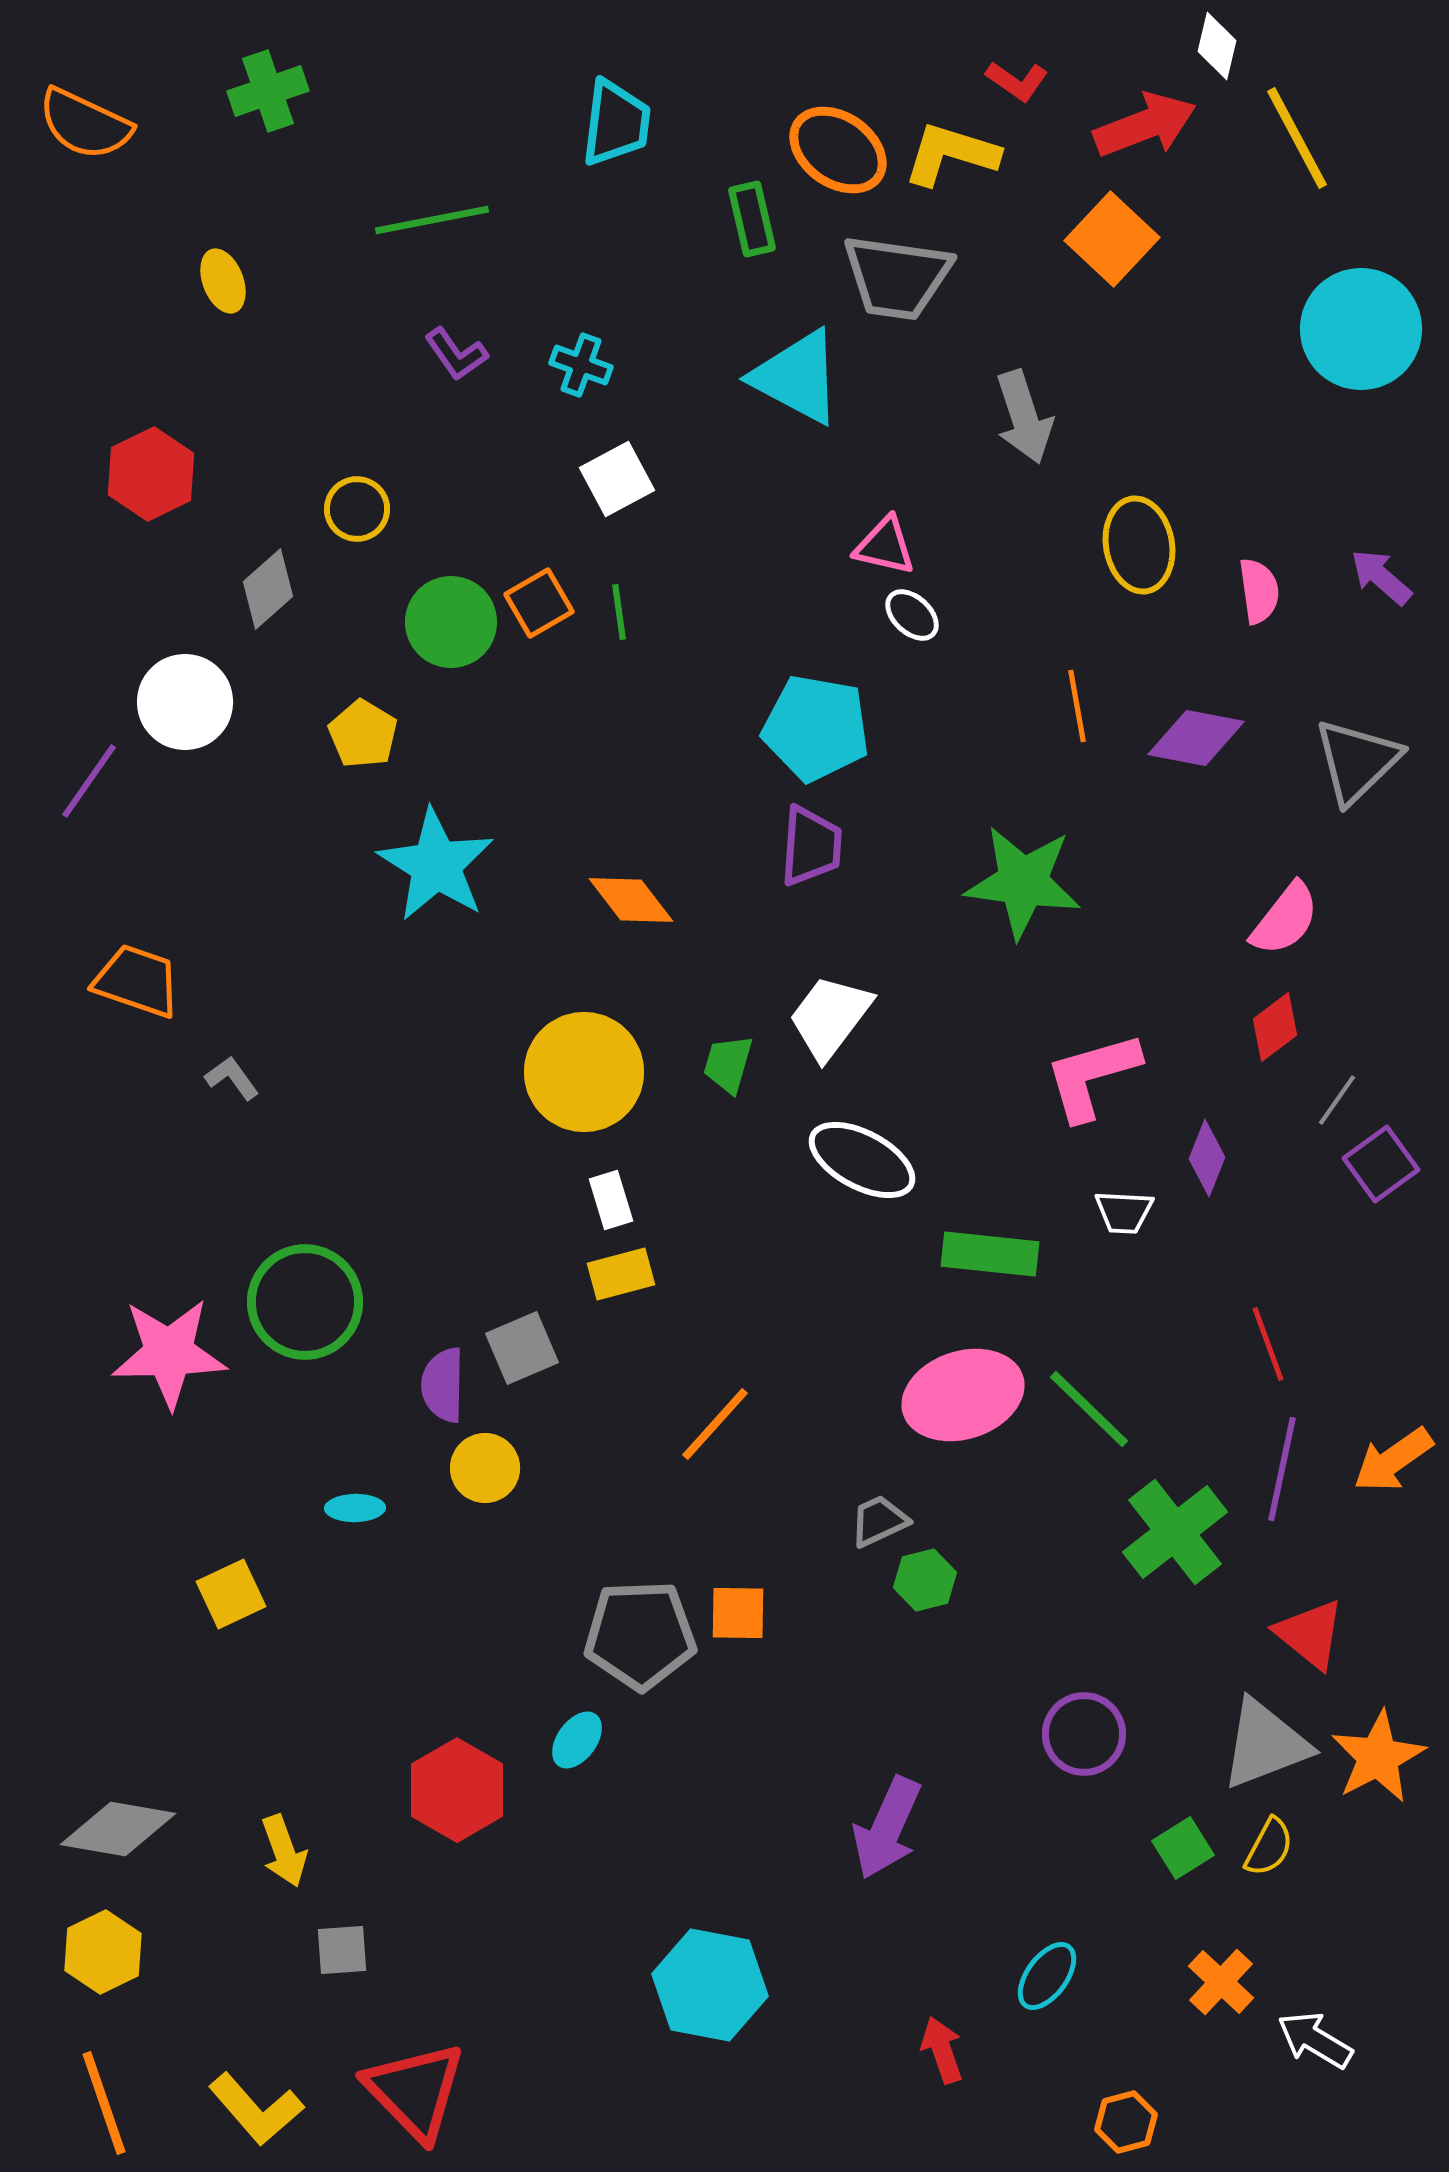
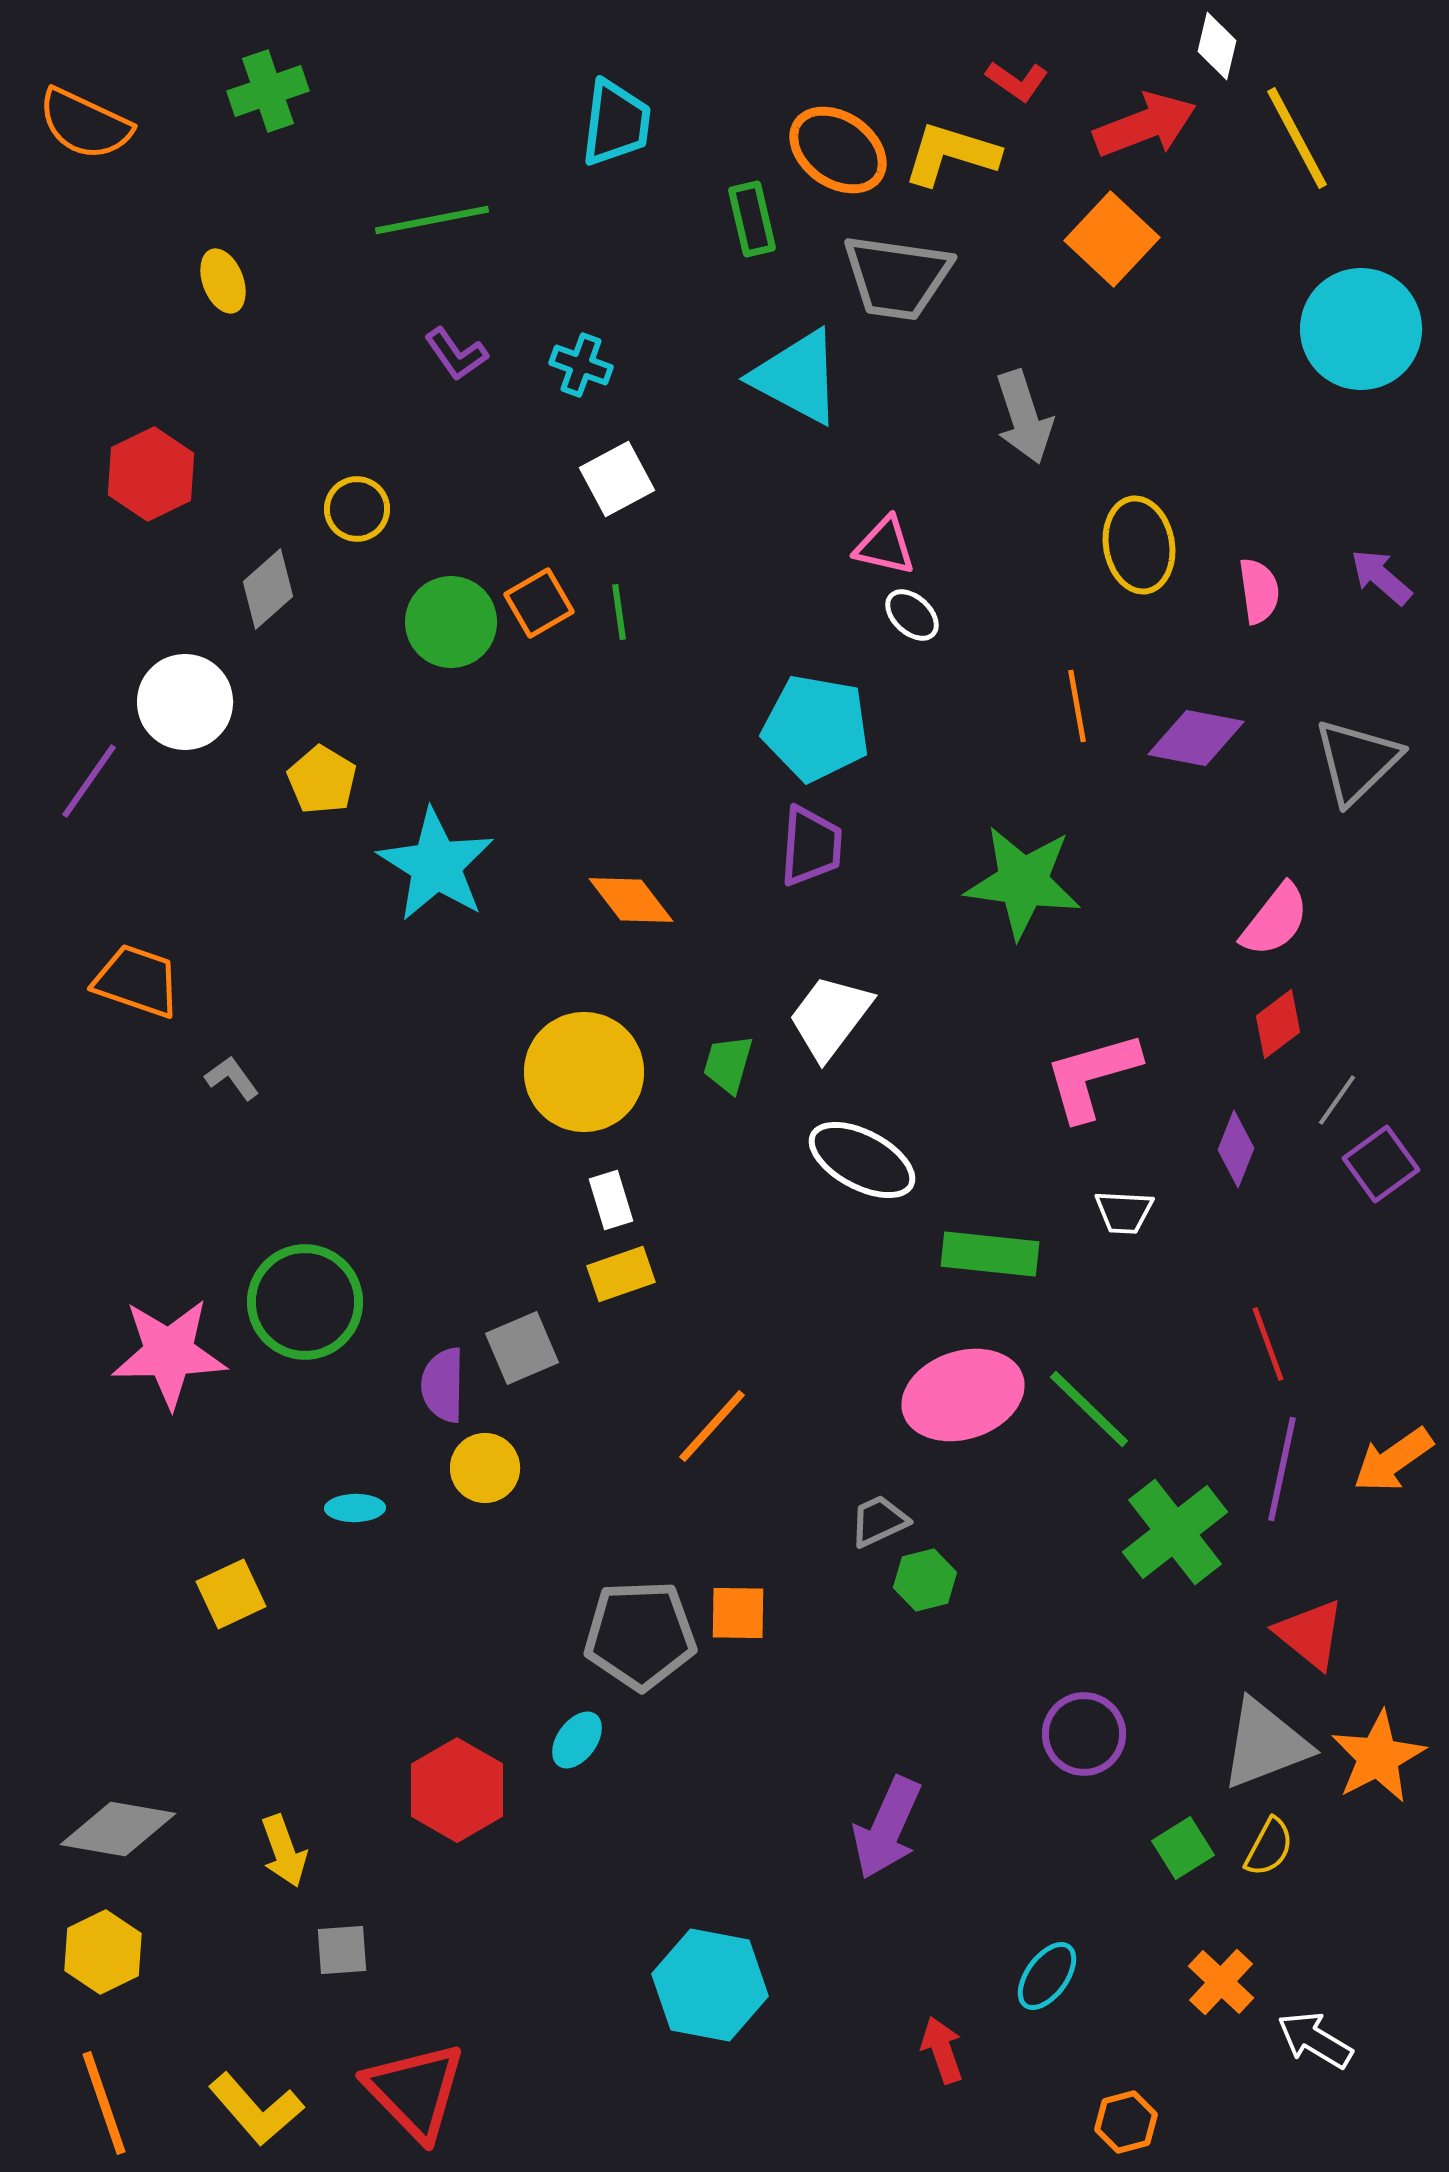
yellow pentagon at (363, 734): moved 41 px left, 46 px down
pink semicircle at (1285, 919): moved 10 px left, 1 px down
red diamond at (1275, 1027): moved 3 px right, 3 px up
purple diamond at (1207, 1158): moved 29 px right, 9 px up
yellow rectangle at (621, 1274): rotated 4 degrees counterclockwise
orange line at (715, 1424): moved 3 px left, 2 px down
